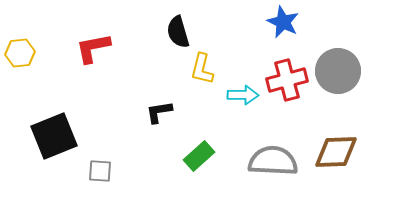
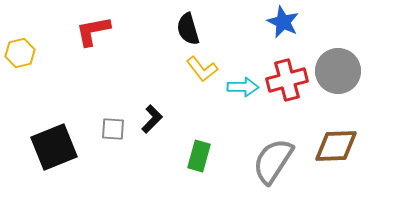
black semicircle: moved 10 px right, 3 px up
red L-shape: moved 17 px up
yellow hexagon: rotated 8 degrees counterclockwise
yellow L-shape: rotated 52 degrees counterclockwise
cyan arrow: moved 8 px up
black L-shape: moved 7 px left, 7 px down; rotated 144 degrees clockwise
black square: moved 11 px down
brown diamond: moved 6 px up
green rectangle: rotated 32 degrees counterclockwise
gray semicircle: rotated 60 degrees counterclockwise
gray square: moved 13 px right, 42 px up
